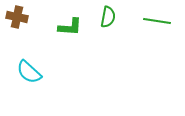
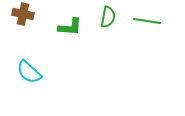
brown cross: moved 6 px right, 3 px up
green line: moved 10 px left
